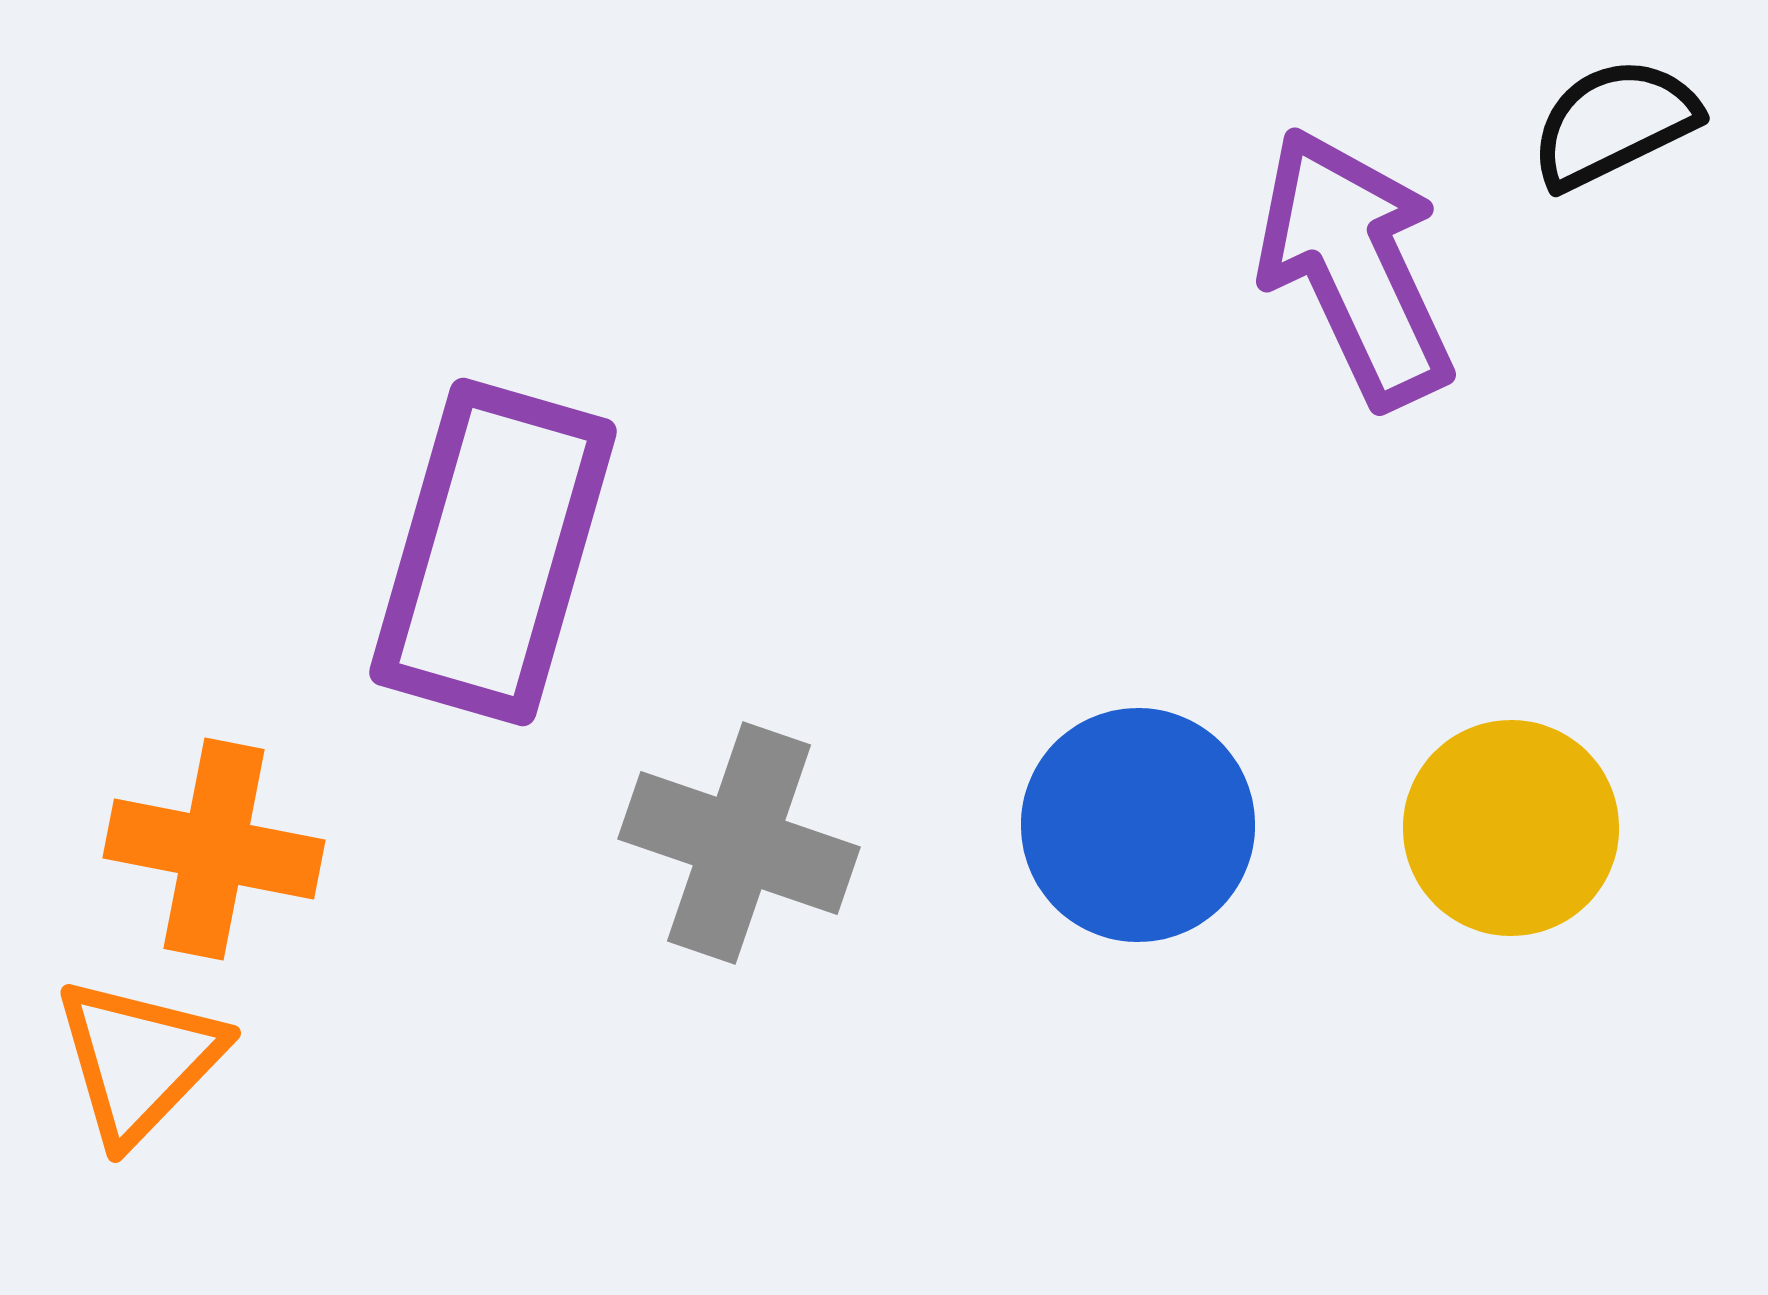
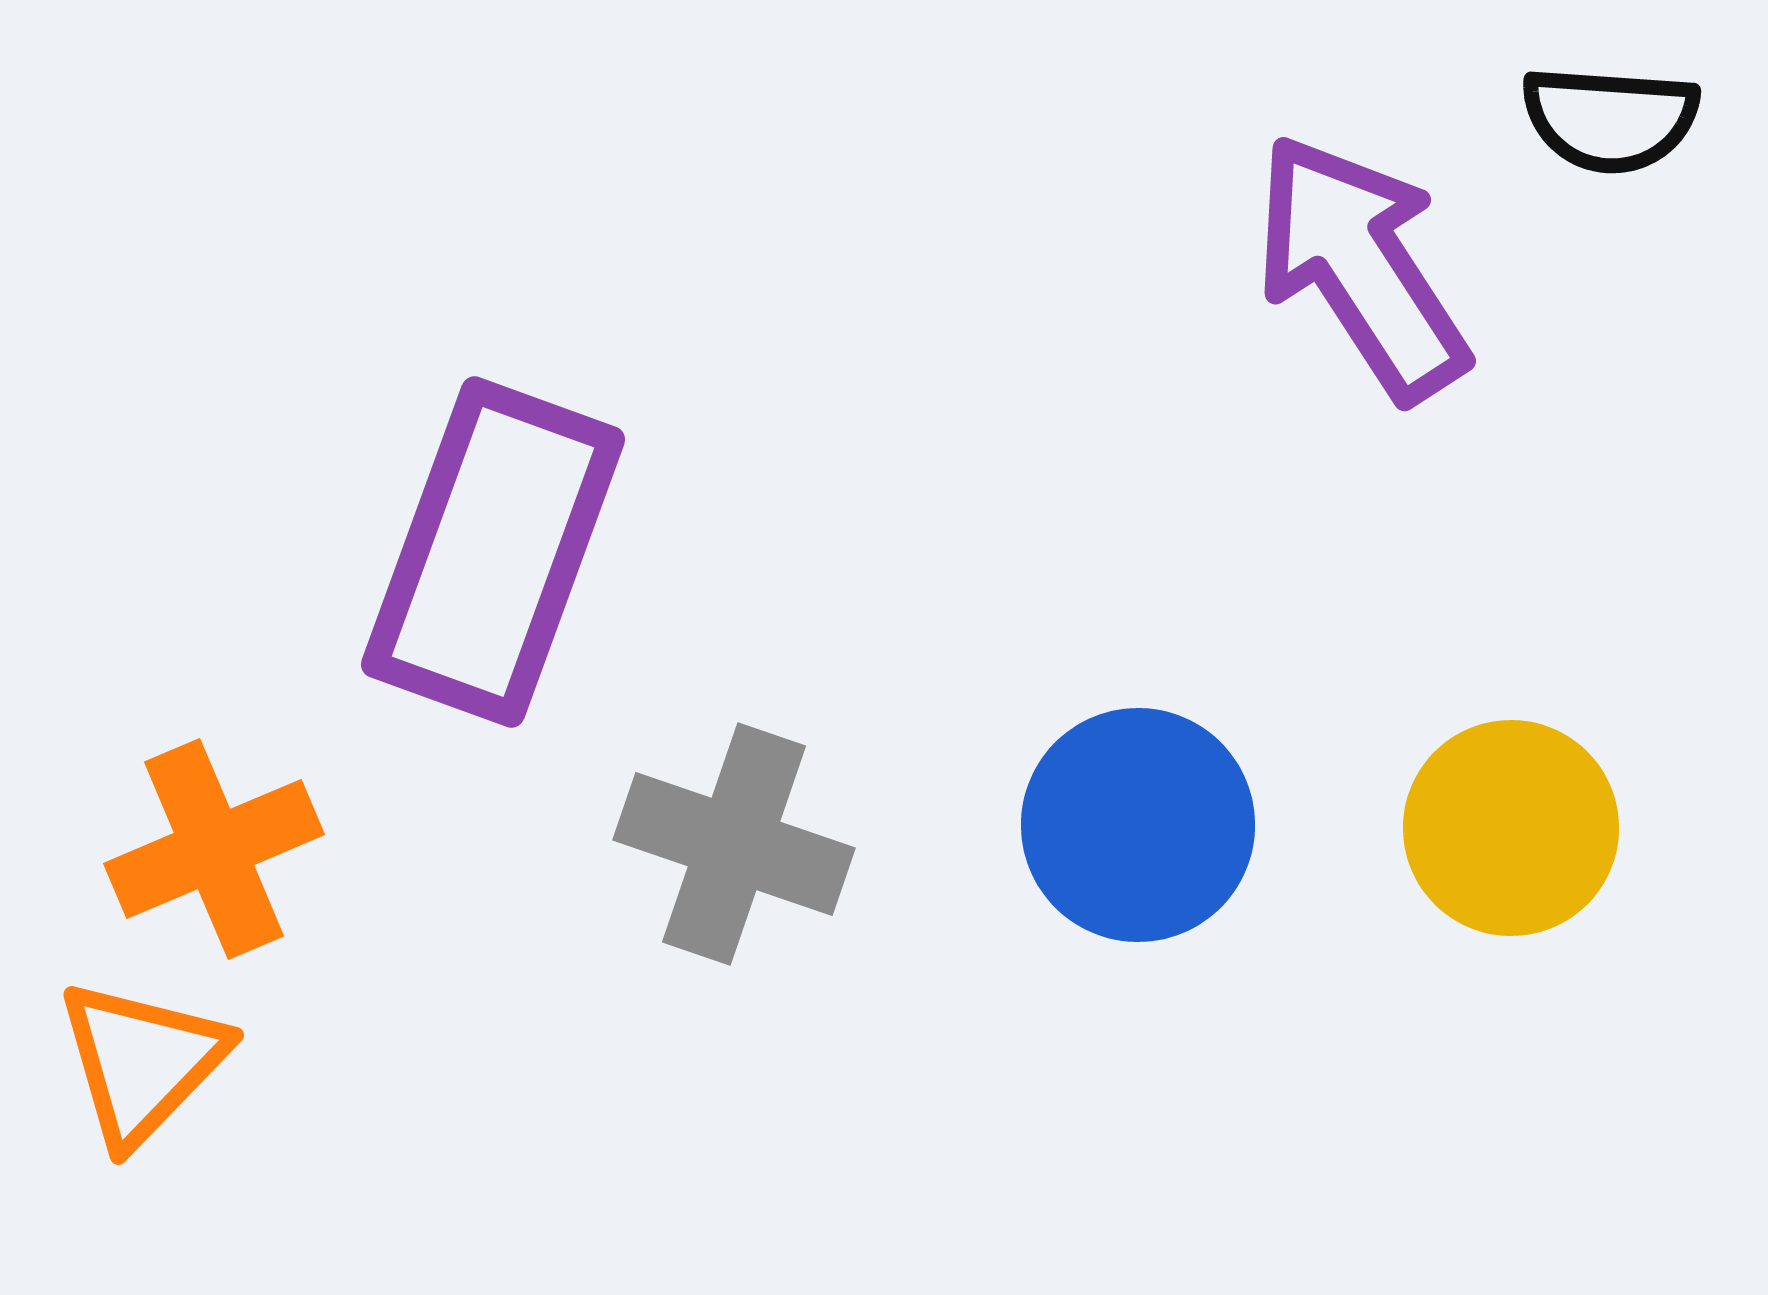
black semicircle: moved 4 px left, 4 px up; rotated 150 degrees counterclockwise
purple arrow: moved 6 px right; rotated 8 degrees counterclockwise
purple rectangle: rotated 4 degrees clockwise
gray cross: moved 5 px left, 1 px down
orange cross: rotated 34 degrees counterclockwise
orange triangle: moved 3 px right, 2 px down
